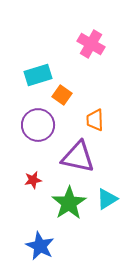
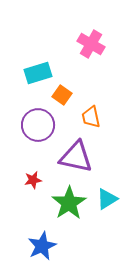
cyan rectangle: moved 2 px up
orange trapezoid: moved 4 px left, 3 px up; rotated 10 degrees counterclockwise
purple triangle: moved 2 px left
blue star: moved 2 px right; rotated 20 degrees clockwise
